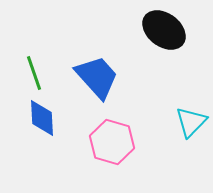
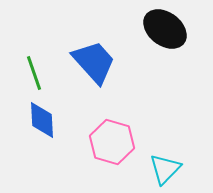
black ellipse: moved 1 px right, 1 px up
blue trapezoid: moved 3 px left, 15 px up
blue diamond: moved 2 px down
cyan triangle: moved 26 px left, 47 px down
